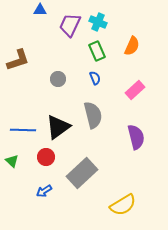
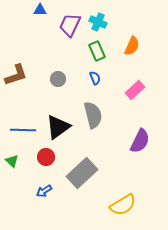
brown L-shape: moved 2 px left, 15 px down
purple semicircle: moved 4 px right, 4 px down; rotated 40 degrees clockwise
